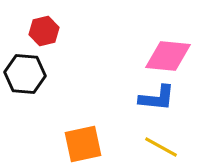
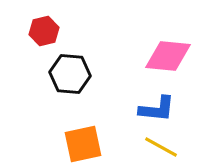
black hexagon: moved 45 px right
blue L-shape: moved 11 px down
